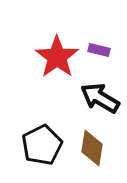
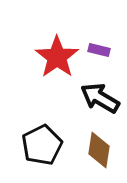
brown diamond: moved 7 px right, 2 px down
